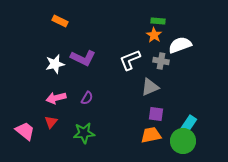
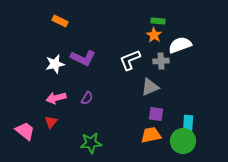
gray cross: rotated 14 degrees counterclockwise
cyan rectangle: rotated 30 degrees counterclockwise
green star: moved 7 px right, 10 px down
